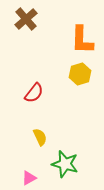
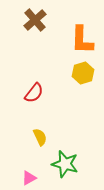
brown cross: moved 9 px right, 1 px down
yellow hexagon: moved 3 px right, 1 px up
